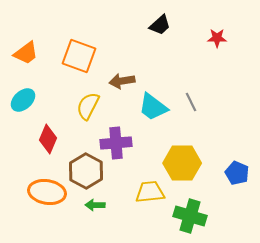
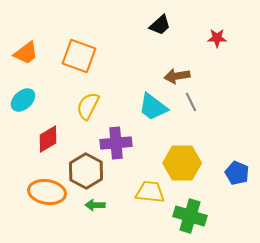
brown arrow: moved 55 px right, 5 px up
red diamond: rotated 36 degrees clockwise
yellow trapezoid: rotated 12 degrees clockwise
